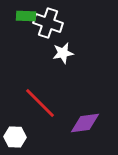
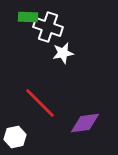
green rectangle: moved 2 px right, 1 px down
white cross: moved 4 px down
white hexagon: rotated 15 degrees counterclockwise
